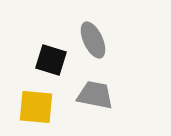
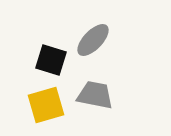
gray ellipse: rotated 69 degrees clockwise
yellow square: moved 10 px right, 2 px up; rotated 21 degrees counterclockwise
